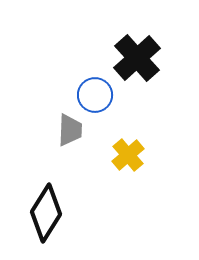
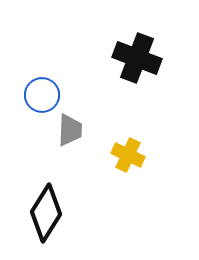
black cross: rotated 27 degrees counterclockwise
blue circle: moved 53 px left
yellow cross: rotated 24 degrees counterclockwise
